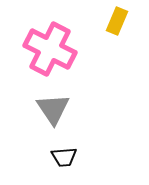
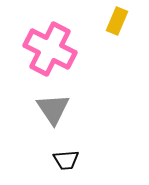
black trapezoid: moved 2 px right, 3 px down
